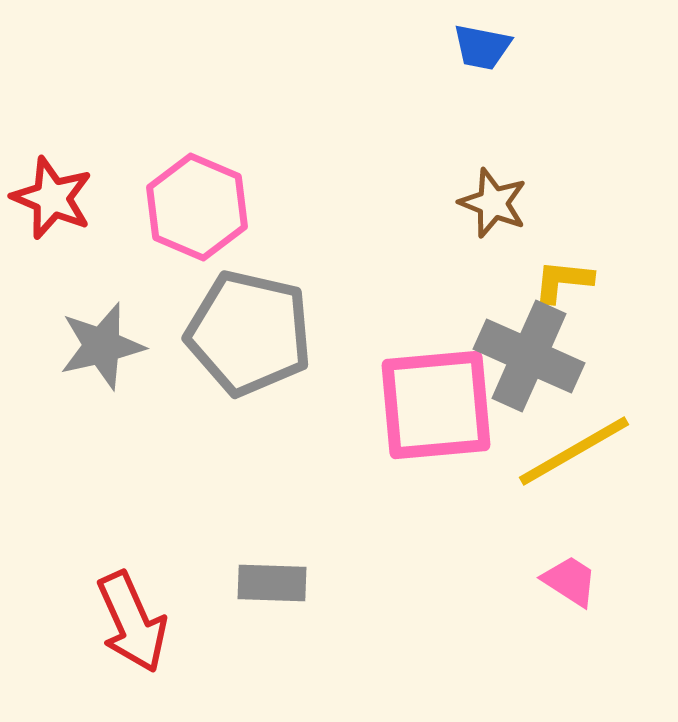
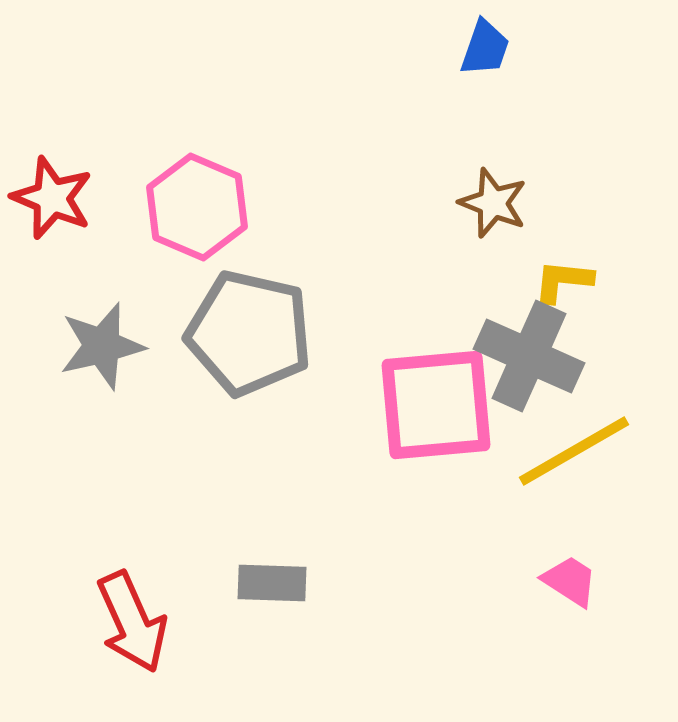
blue trapezoid: moved 3 px right, 1 px down; rotated 82 degrees counterclockwise
